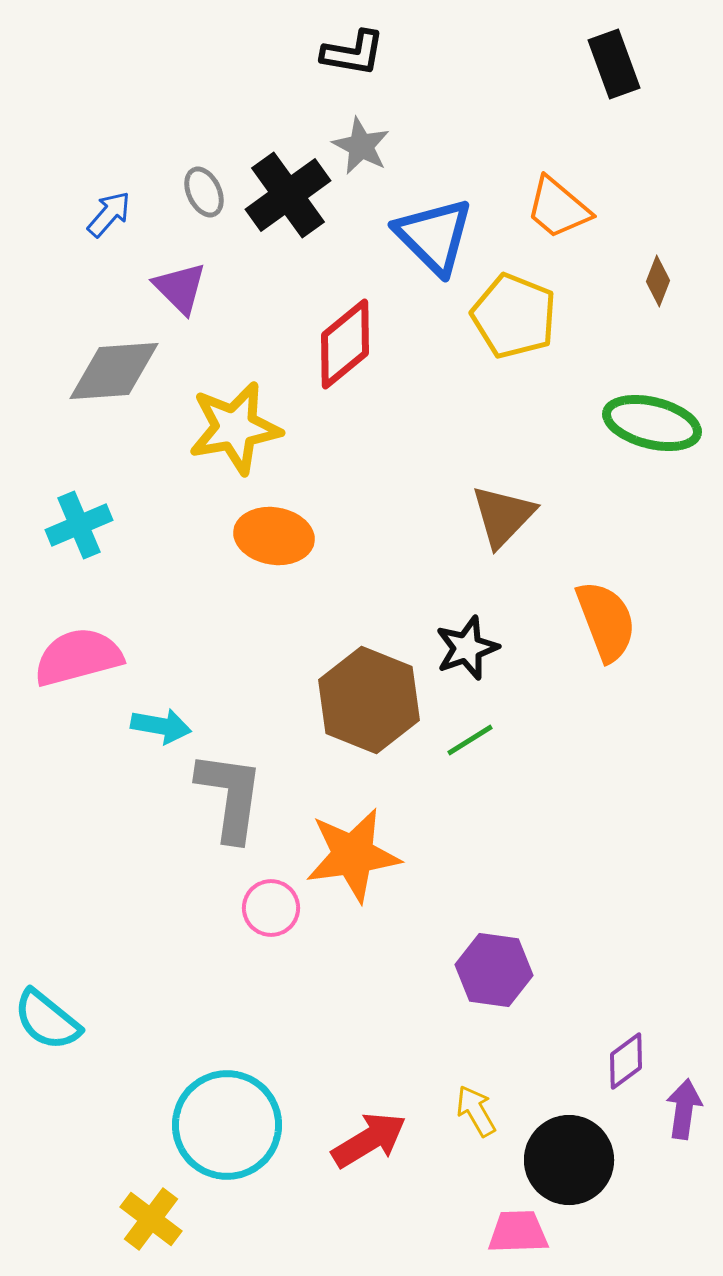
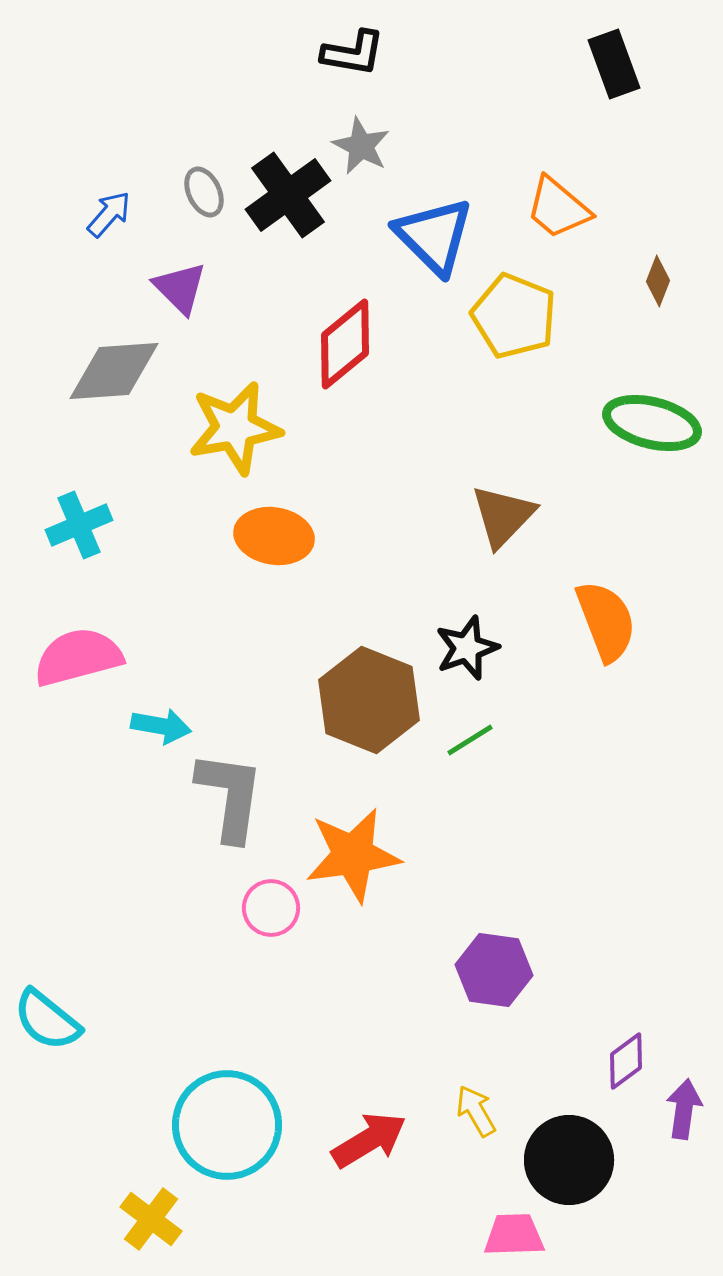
pink trapezoid: moved 4 px left, 3 px down
